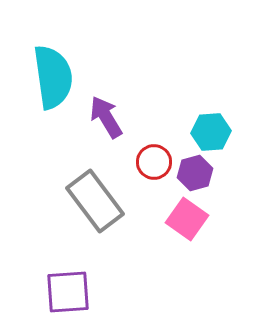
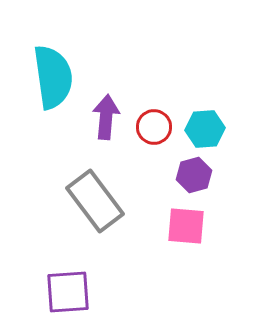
purple arrow: rotated 36 degrees clockwise
cyan hexagon: moved 6 px left, 3 px up
red circle: moved 35 px up
purple hexagon: moved 1 px left, 2 px down
pink square: moved 1 px left, 7 px down; rotated 30 degrees counterclockwise
